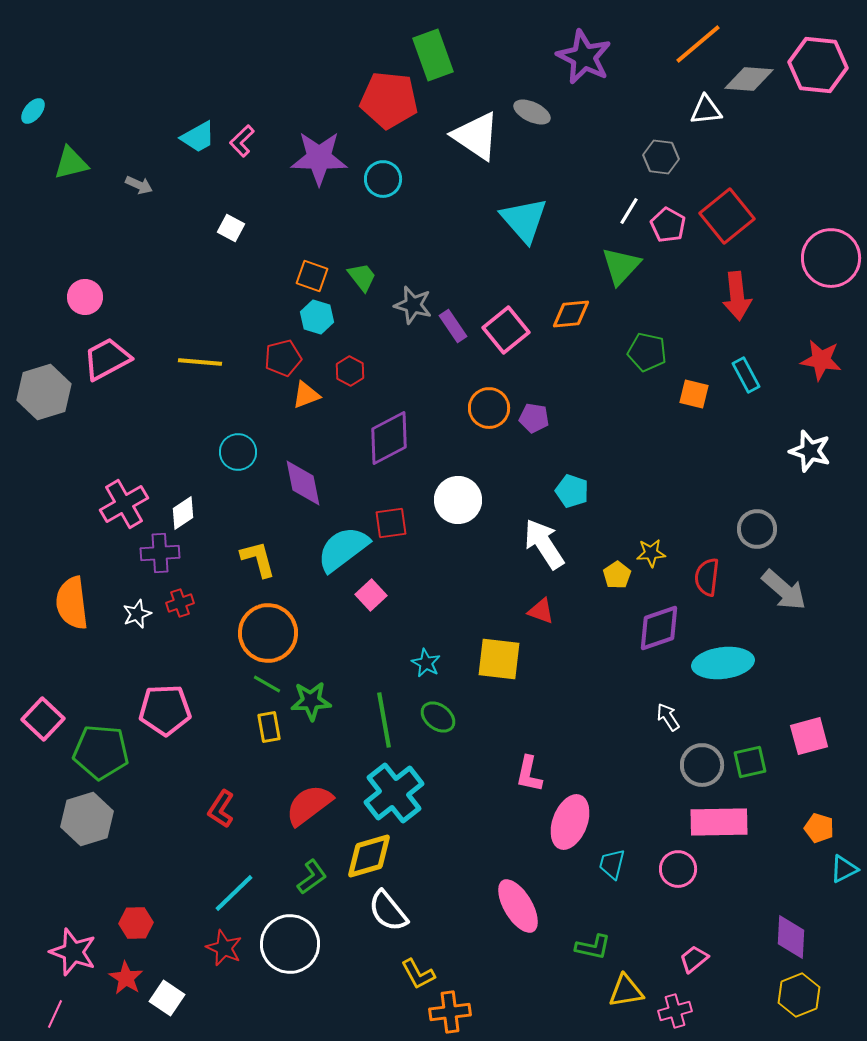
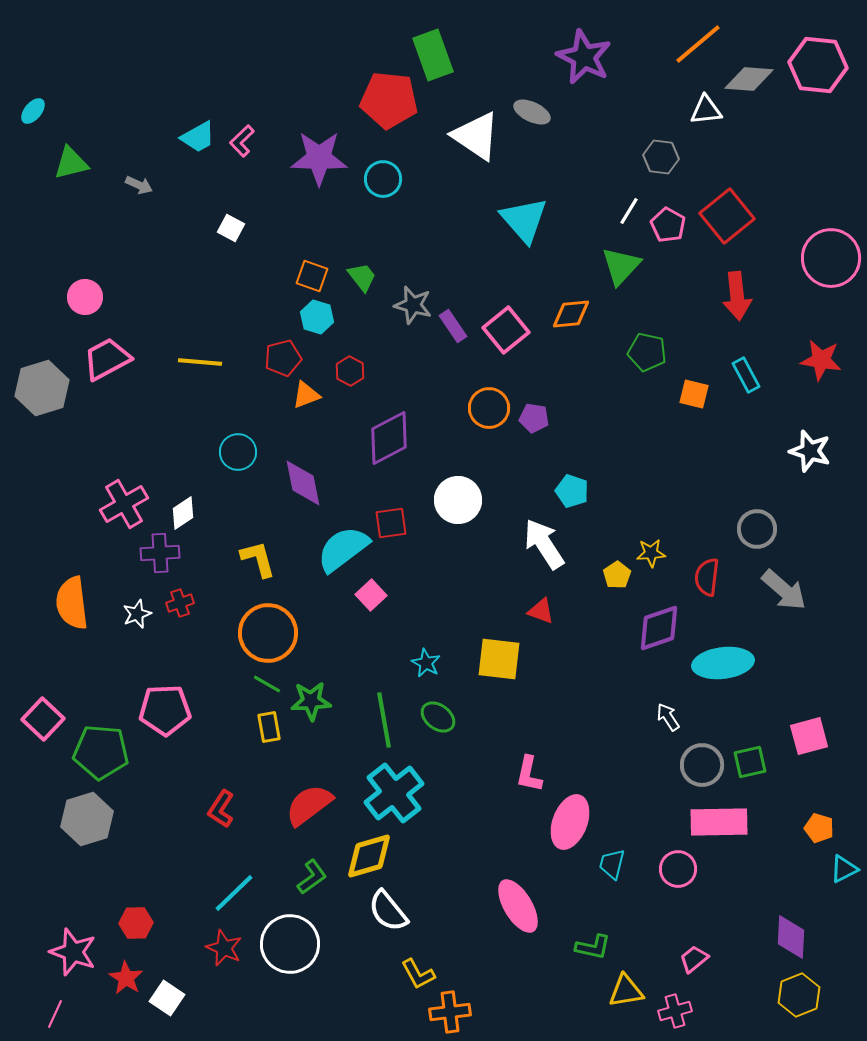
gray hexagon at (44, 392): moved 2 px left, 4 px up
